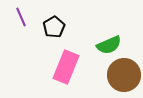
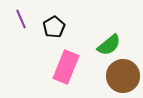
purple line: moved 2 px down
green semicircle: rotated 15 degrees counterclockwise
brown circle: moved 1 px left, 1 px down
